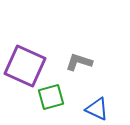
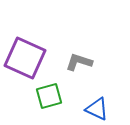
purple square: moved 8 px up
green square: moved 2 px left, 1 px up
